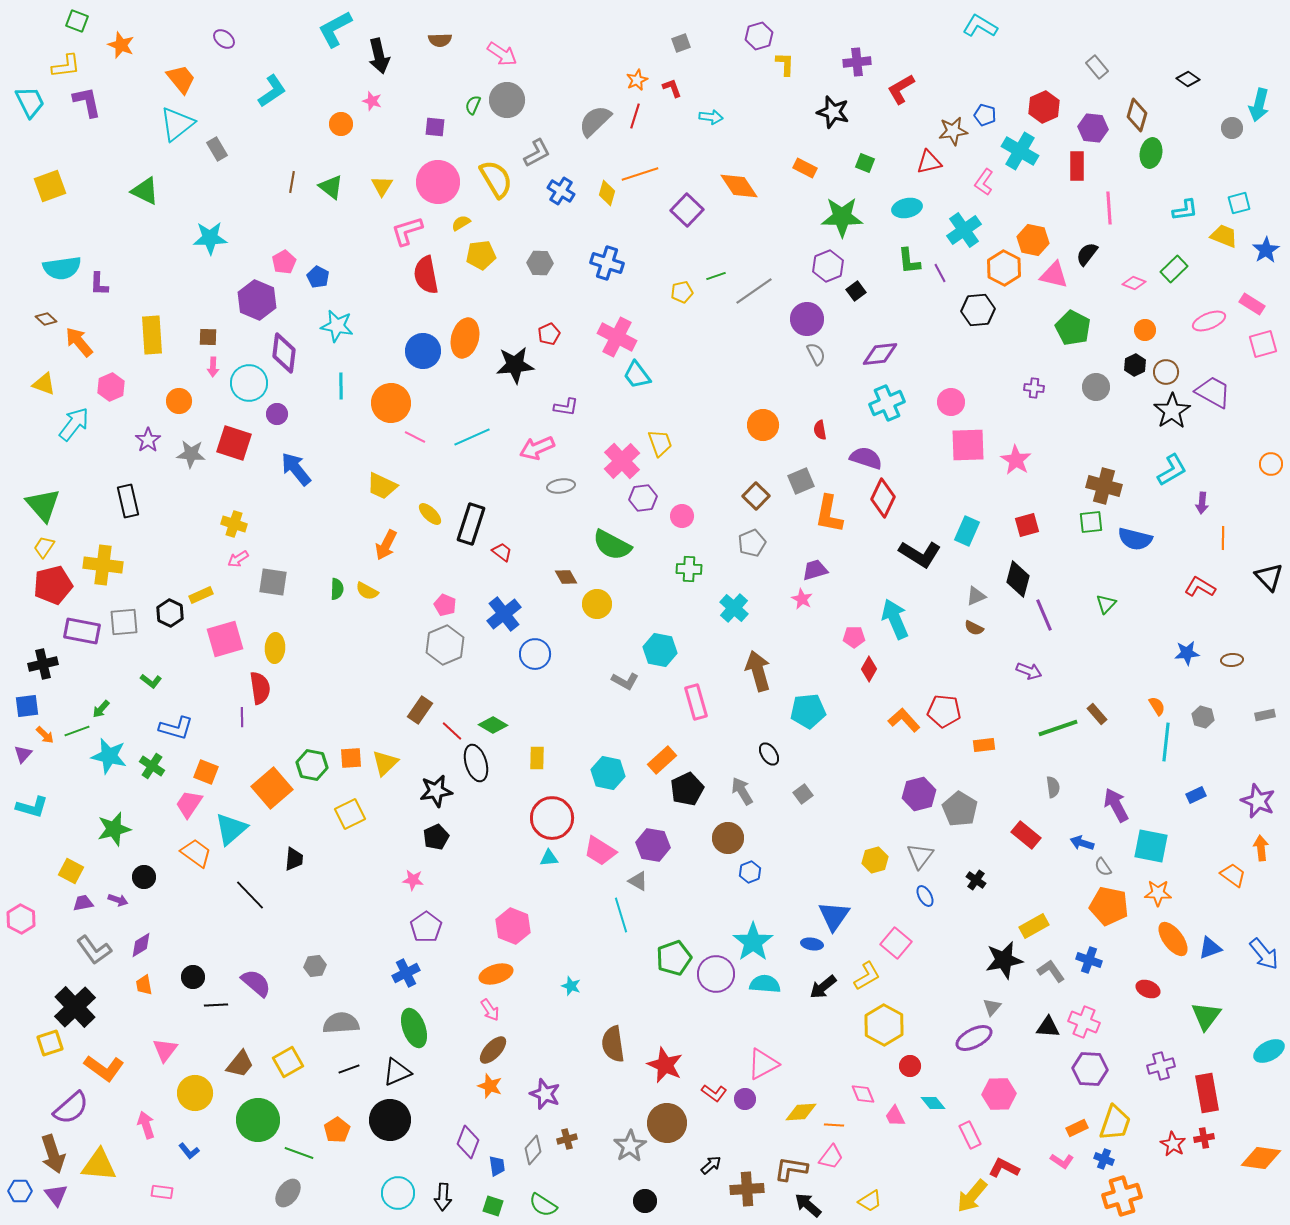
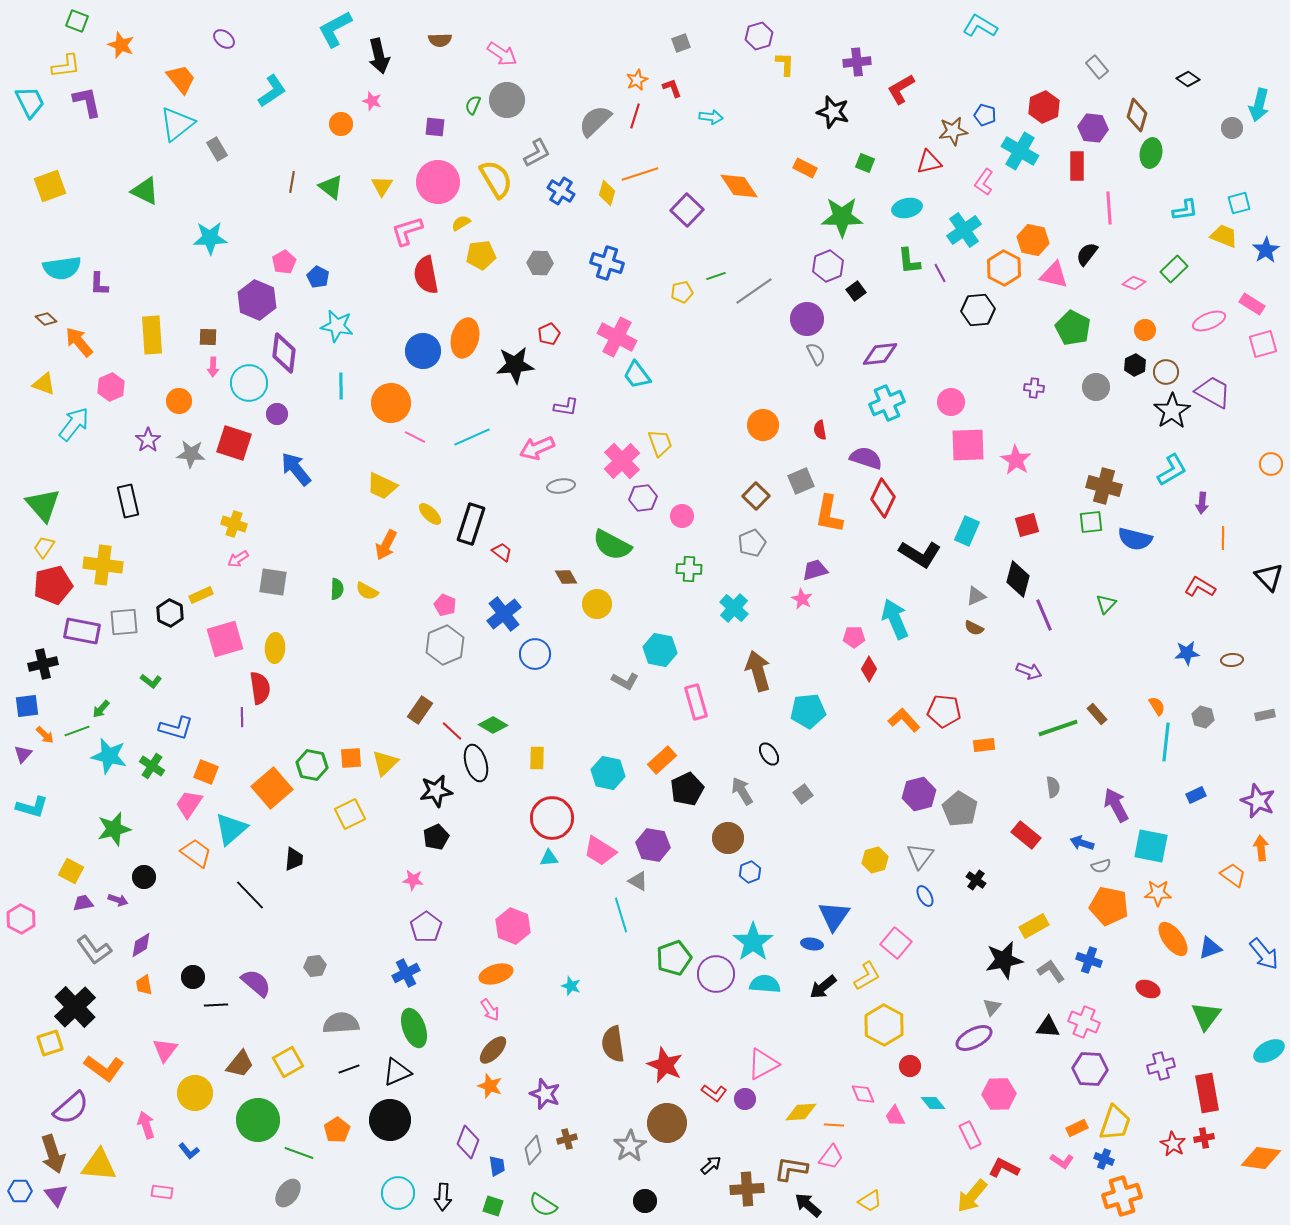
gray semicircle at (1103, 867): moved 2 px left, 1 px up; rotated 72 degrees counterclockwise
